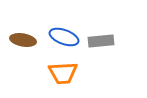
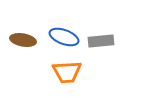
orange trapezoid: moved 4 px right, 1 px up
